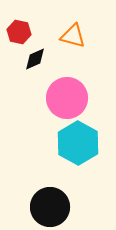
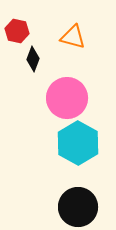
red hexagon: moved 2 px left, 1 px up
orange triangle: moved 1 px down
black diamond: moved 2 px left; rotated 45 degrees counterclockwise
black circle: moved 28 px right
